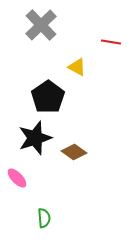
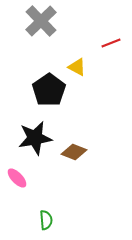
gray cross: moved 4 px up
red line: moved 1 px down; rotated 30 degrees counterclockwise
black pentagon: moved 1 px right, 7 px up
black star: rotated 8 degrees clockwise
brown diamond: rotated 15 degrees counterclockwise
green semicircle: moved 2 px right, 2 px down
